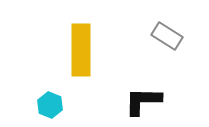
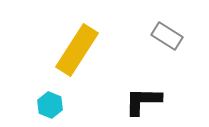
yellow rectangle: moved 4 px left; rotated 33 degrees clockwise
